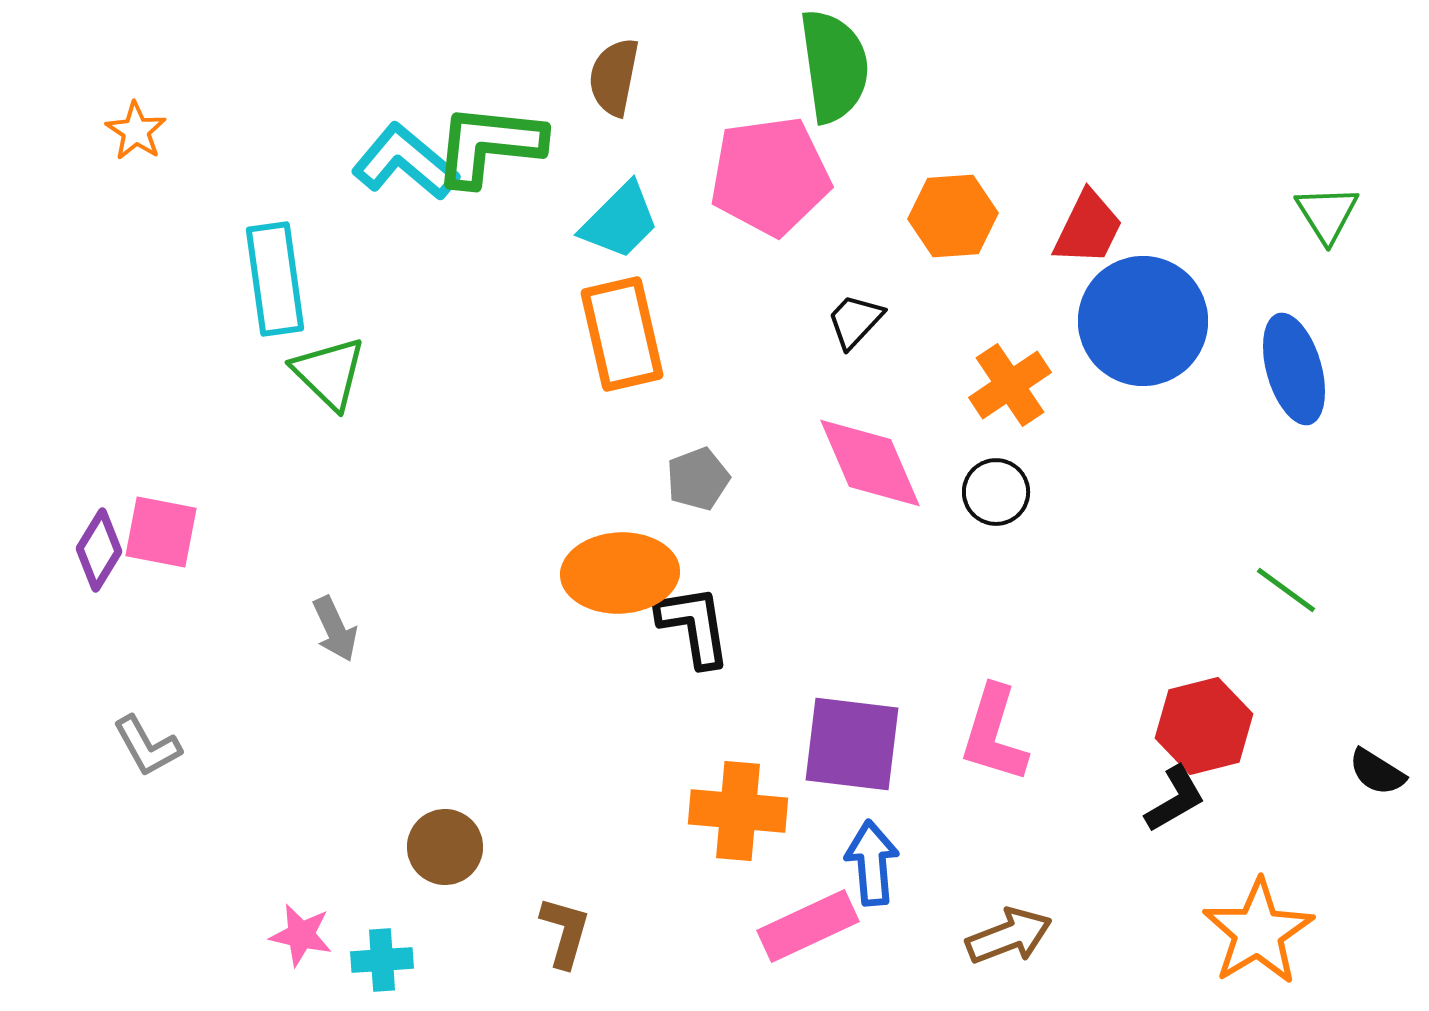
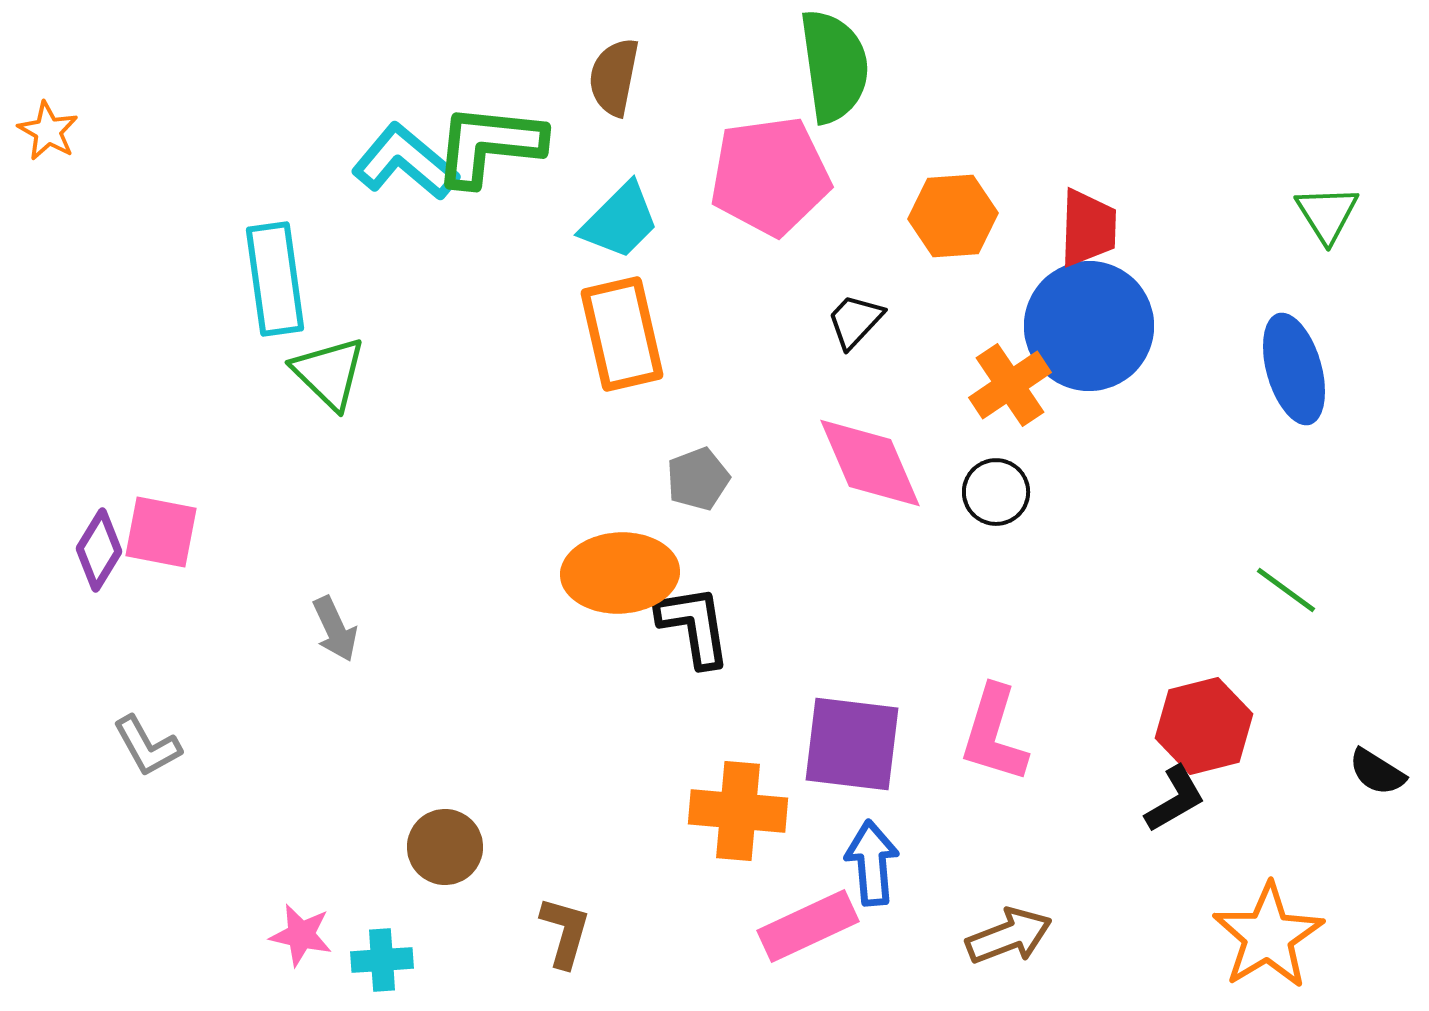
orange star at (136, 131): moved 88 px left; rotated 4 degrees counterclockwise
red trapezoid at (1088, 228): rotated 24 degrees counterclockwise
blue circle at (1143, 321): moved 54 px left, 5 px down
orange star at (1258, 932): moved 10 px right, 4 px down
